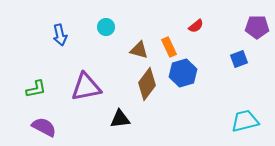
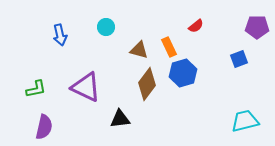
purple triangle: rotated 36 degrees clockwise
purple semicircle: rotated 75 degrees clockwise
